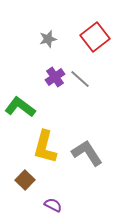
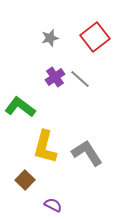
gray star: moved 2 px right, 1 px up
